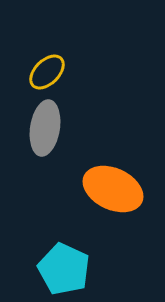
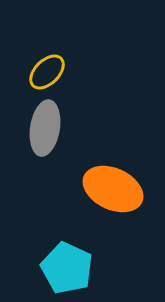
cyan pentagon: moved 3 px right, 1 px up
